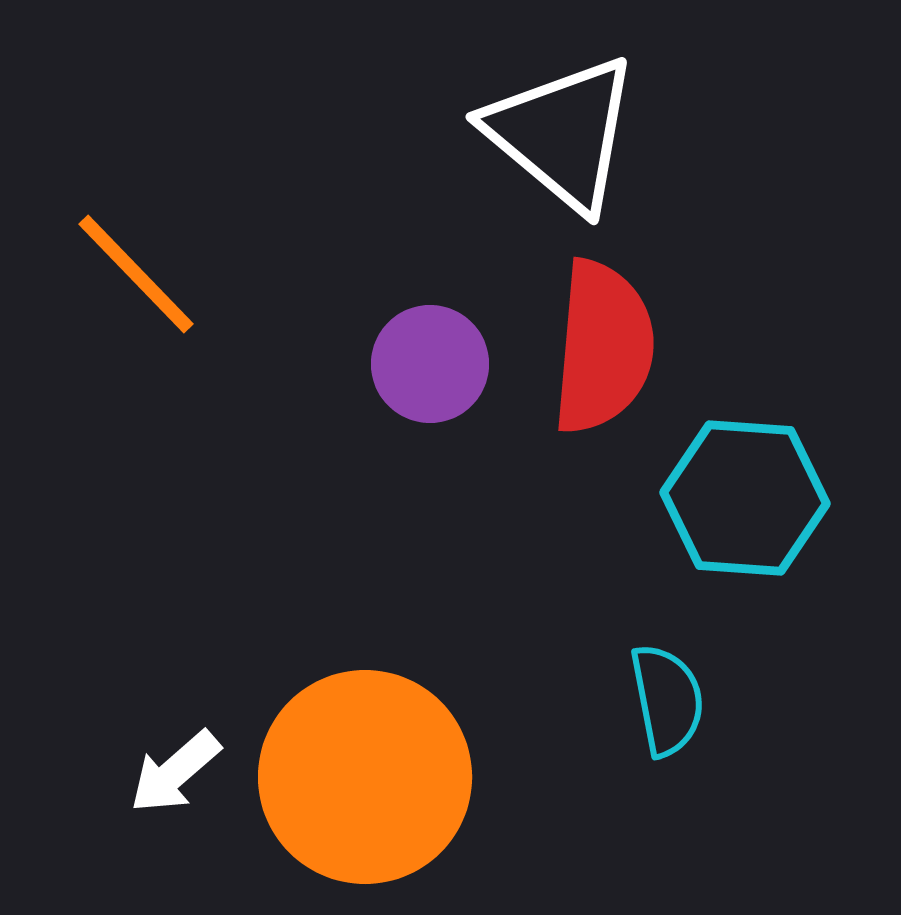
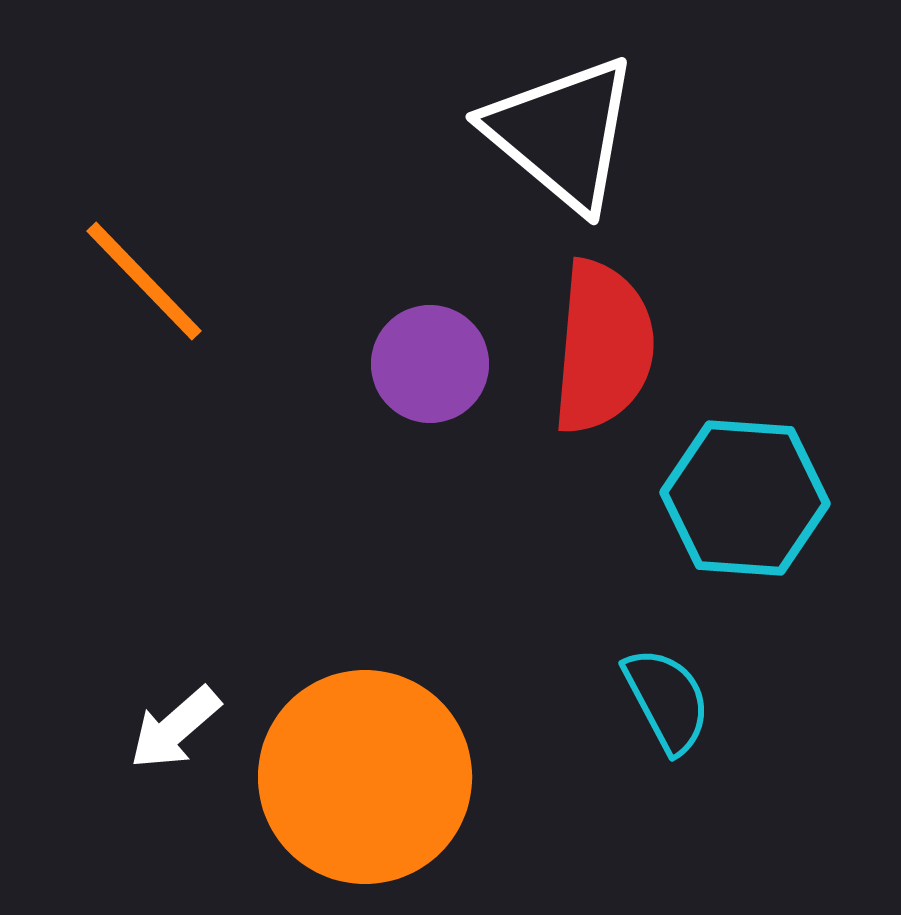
orange line: moved 8 px right, 7 px down
cyan semicircle: rotated 17 degrees counterclockwise
white arrow: moved 44 px up
